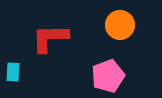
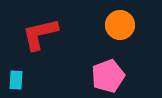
red L-shape: moved 10 px left, 4 px up; rotated 12 degrees counterclockwise
cyan rectangle: moved 3 px right, 8 px down
